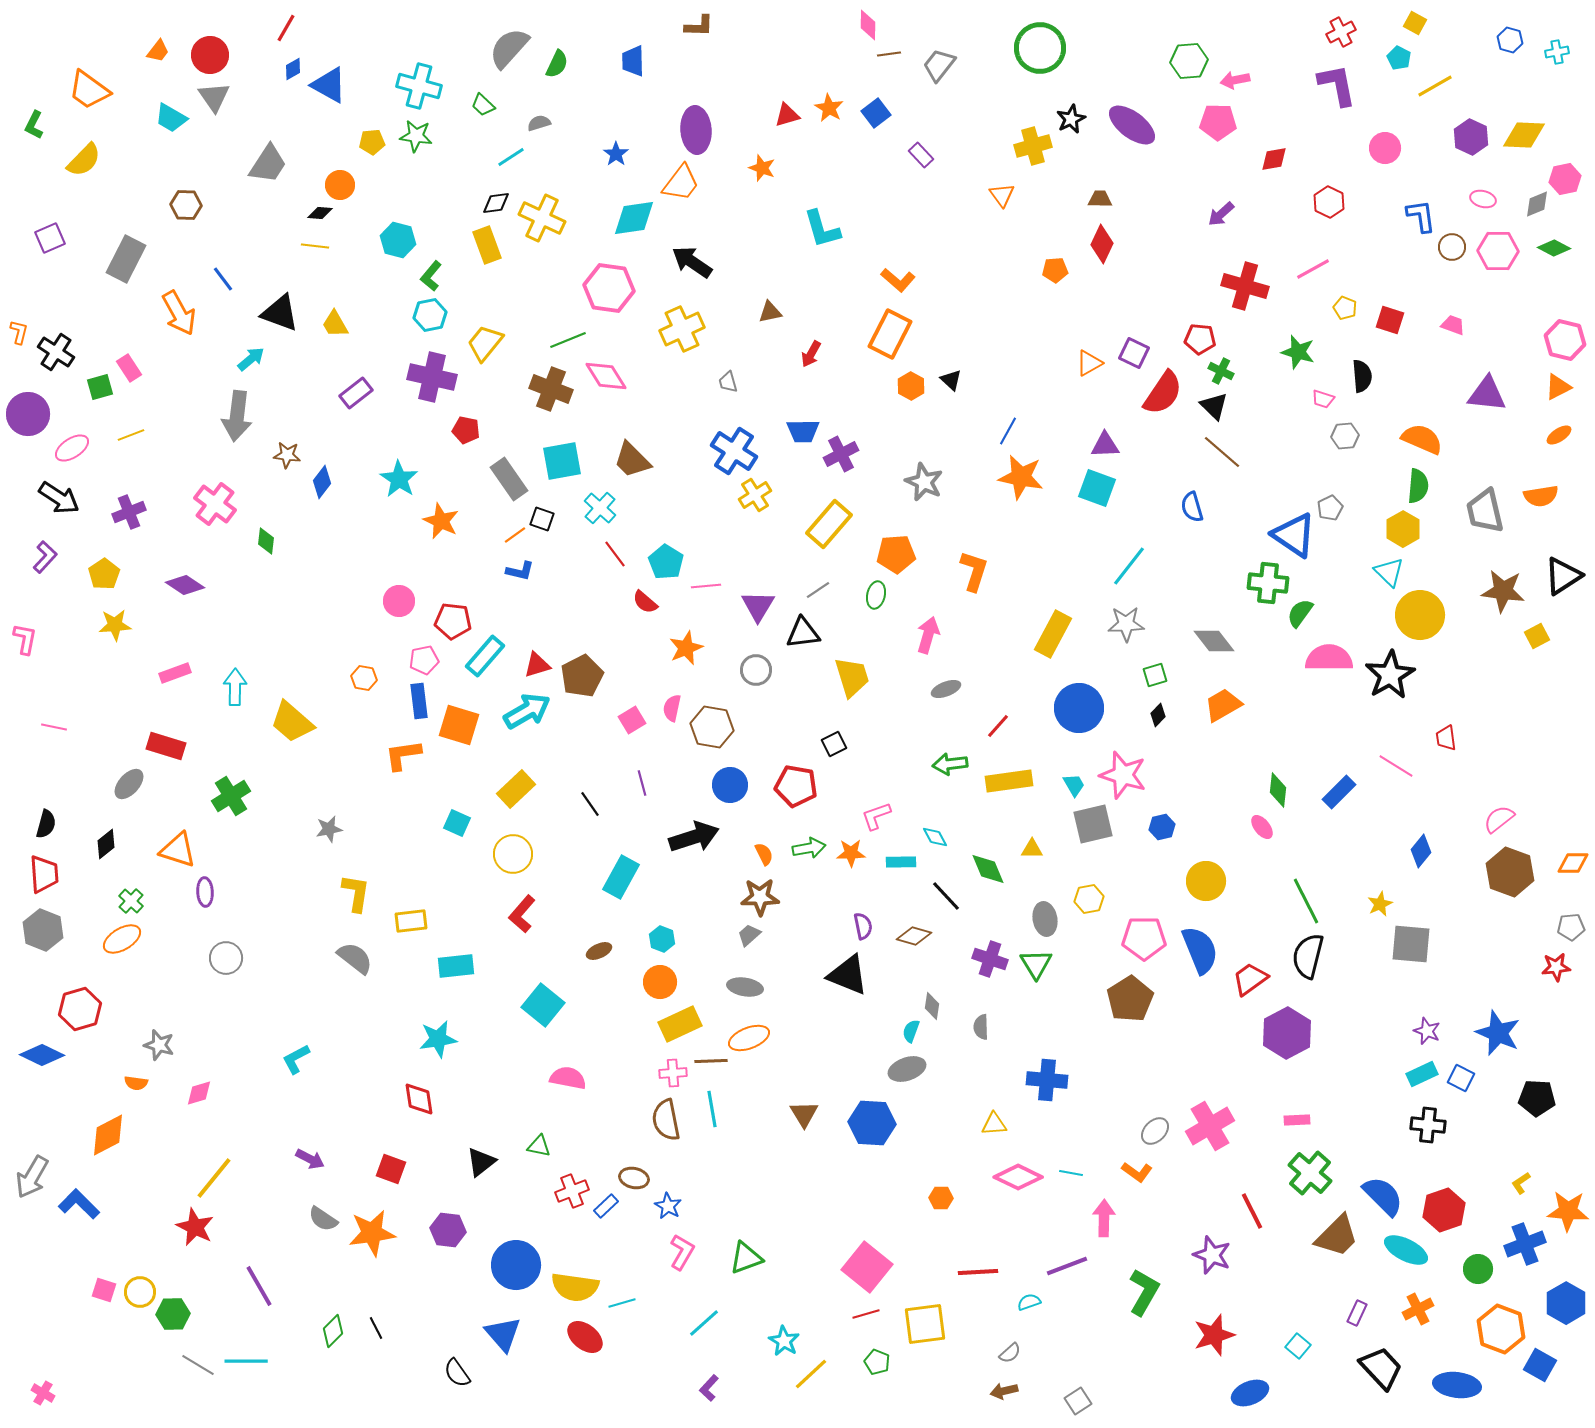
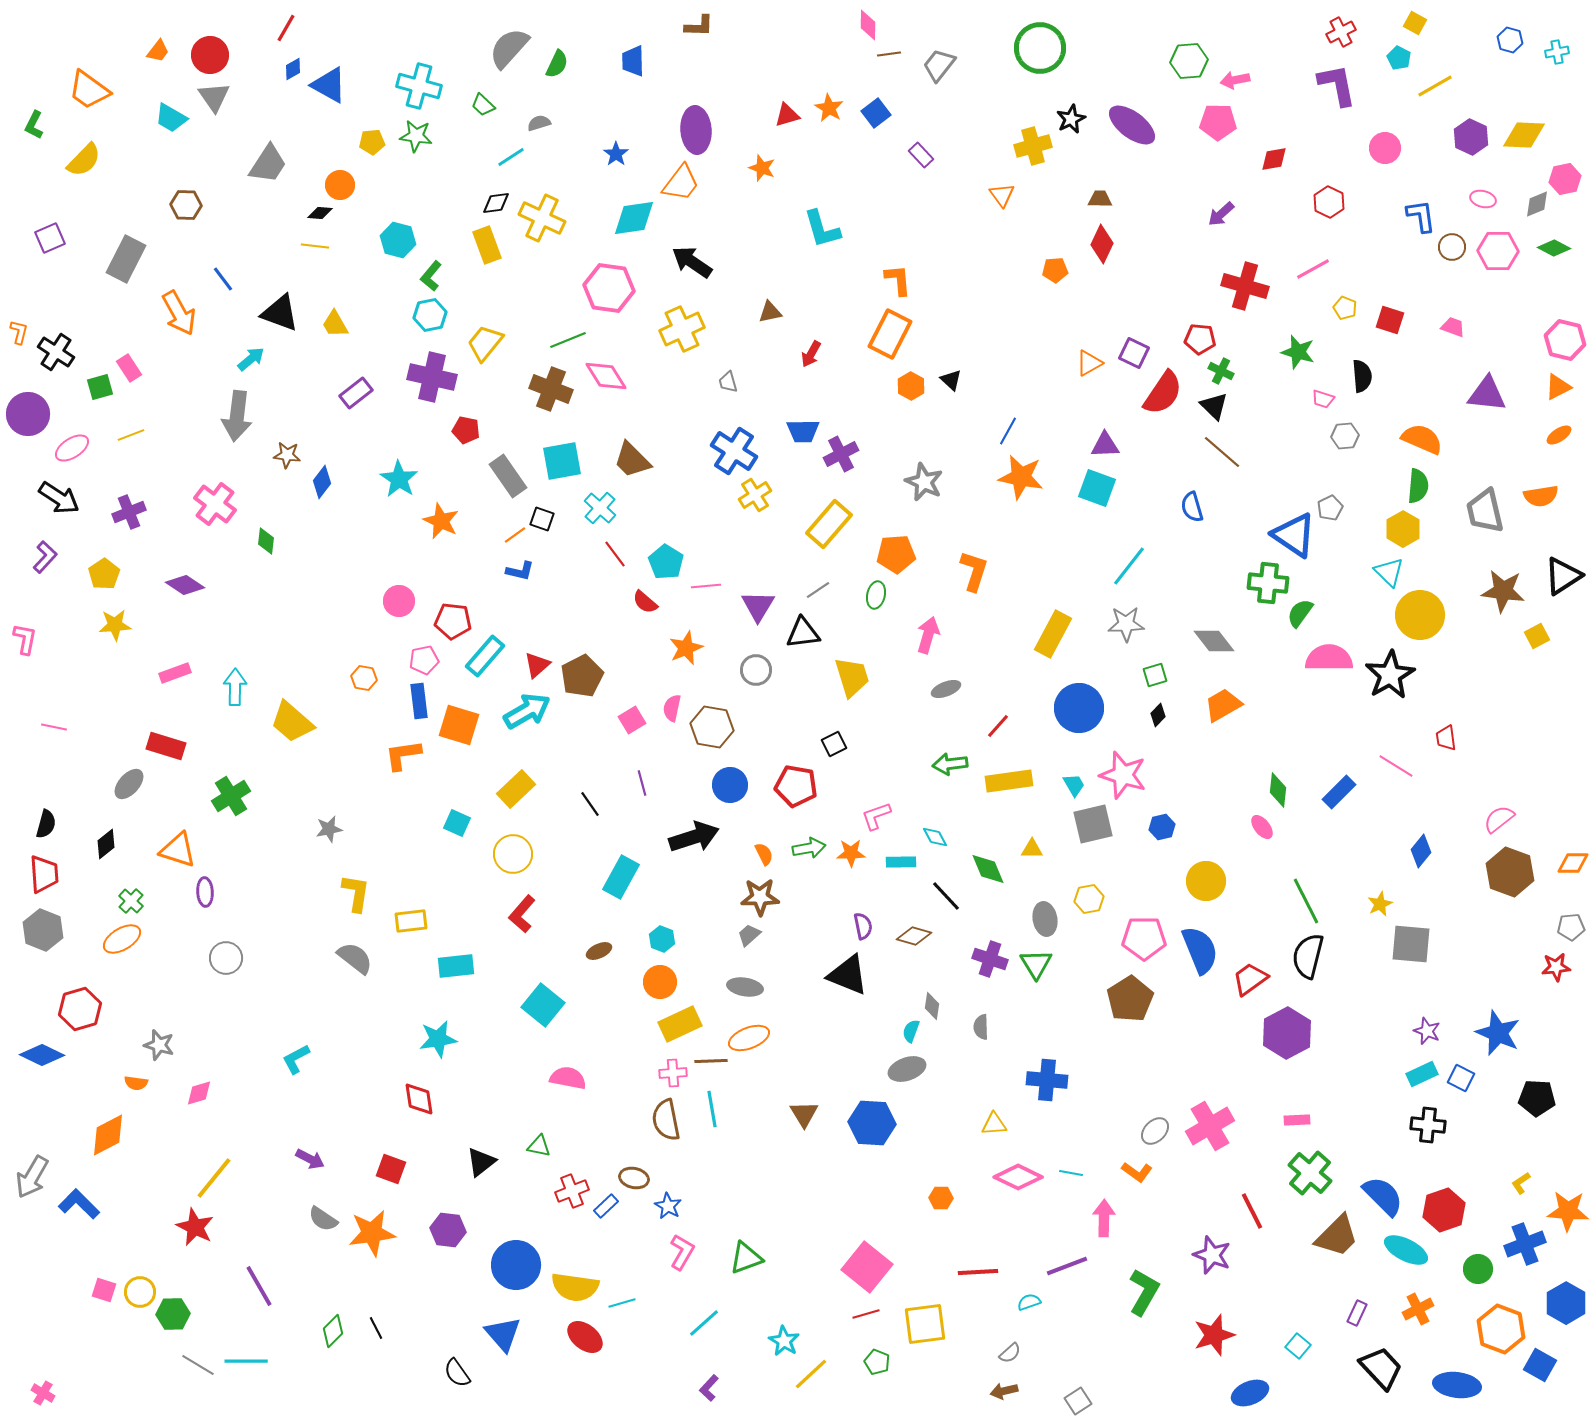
orange L-shape at (898, 280): rotated 136 degrees counterclockwise
pink trapezoid at (1453, 325): moved 2 px down
gray rectangle at (509, 479): moved 1 px left, 3 px up
red triangle at (537, 665): rotated 24 degrees counterclockwise
